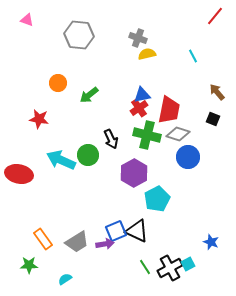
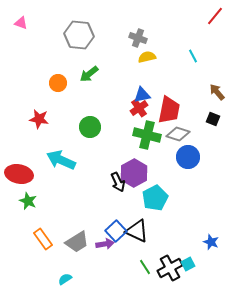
pink triangle: moved 6 px left, 3 px down
yellow semicircle: moved 3 px down
green arrow: moved 21 px up
black arrow: moved 7 px right, 43 px down
green circle: moved 2 px right, 28 px up
cyan pentagon: moved 2 px left, 1 px up
blue square: rotated 20 degrees counterclockwise
green star: moved 1 px left, 64 px up; rotated 24 degrees clockwise
